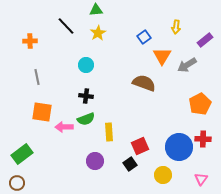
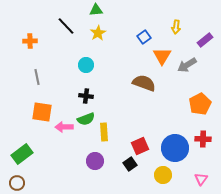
yellow rectangle: moved 5 px left
blue circle: moved 4 px left, 1 px down
